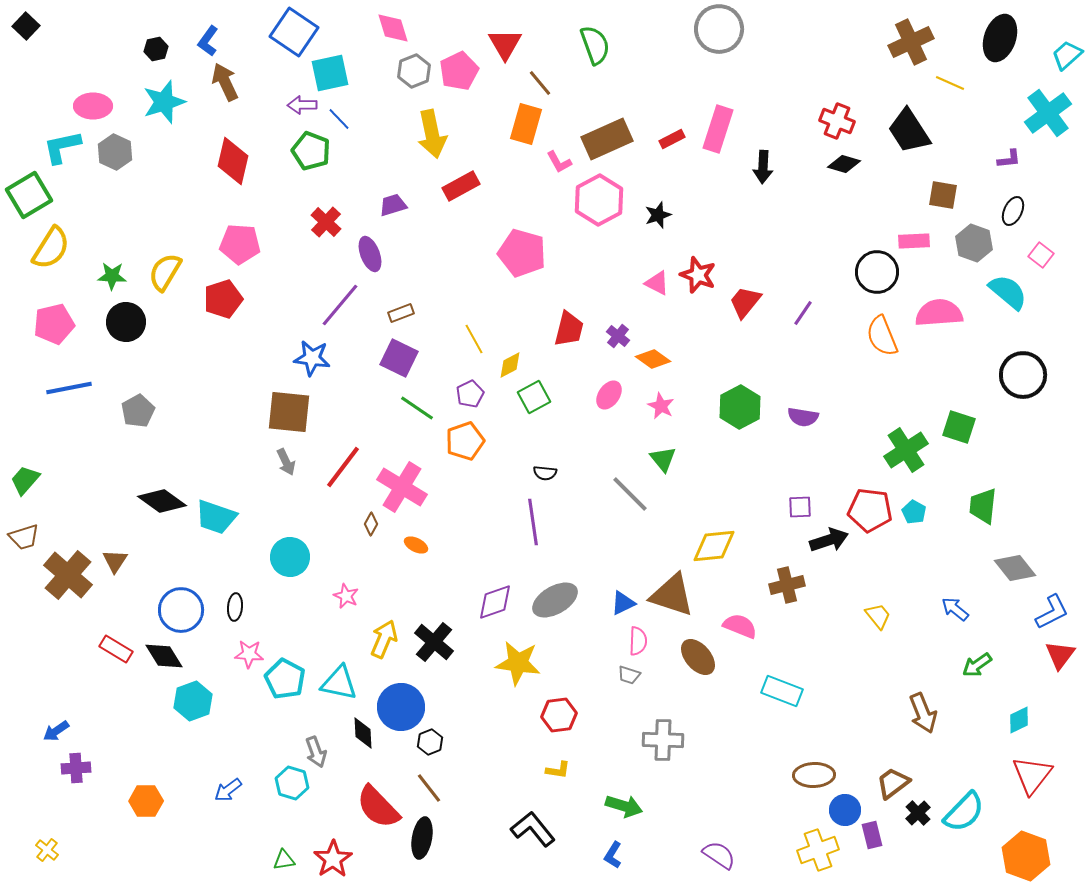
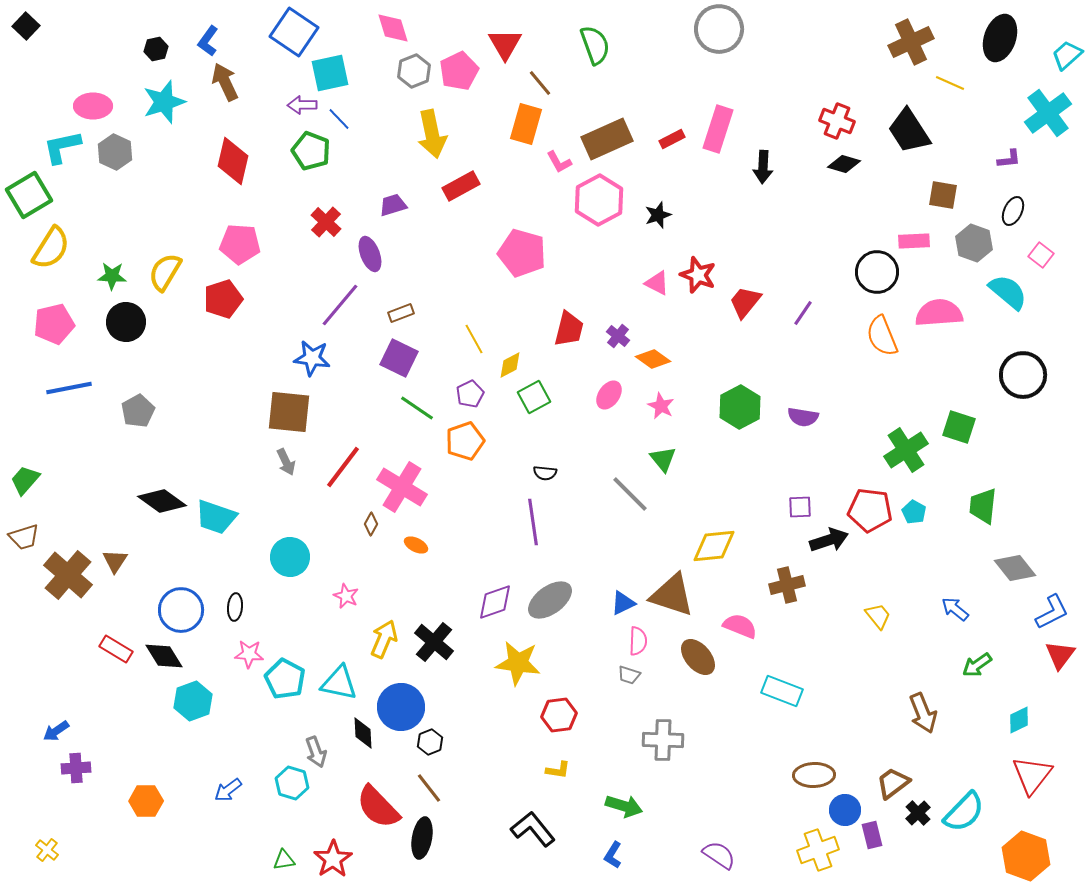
gray ellipse at (555, 600): moved 5 px left; rotated 6 degrees counterclockwise
